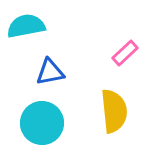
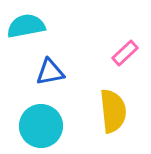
yellow semicircle: moved 1 px left
cyan circle: moved 1 px left, 3 px down
